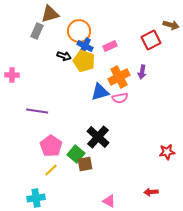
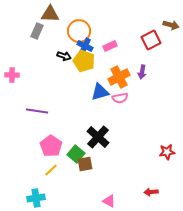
brown triangle: rotated 18 degrees clockwise
